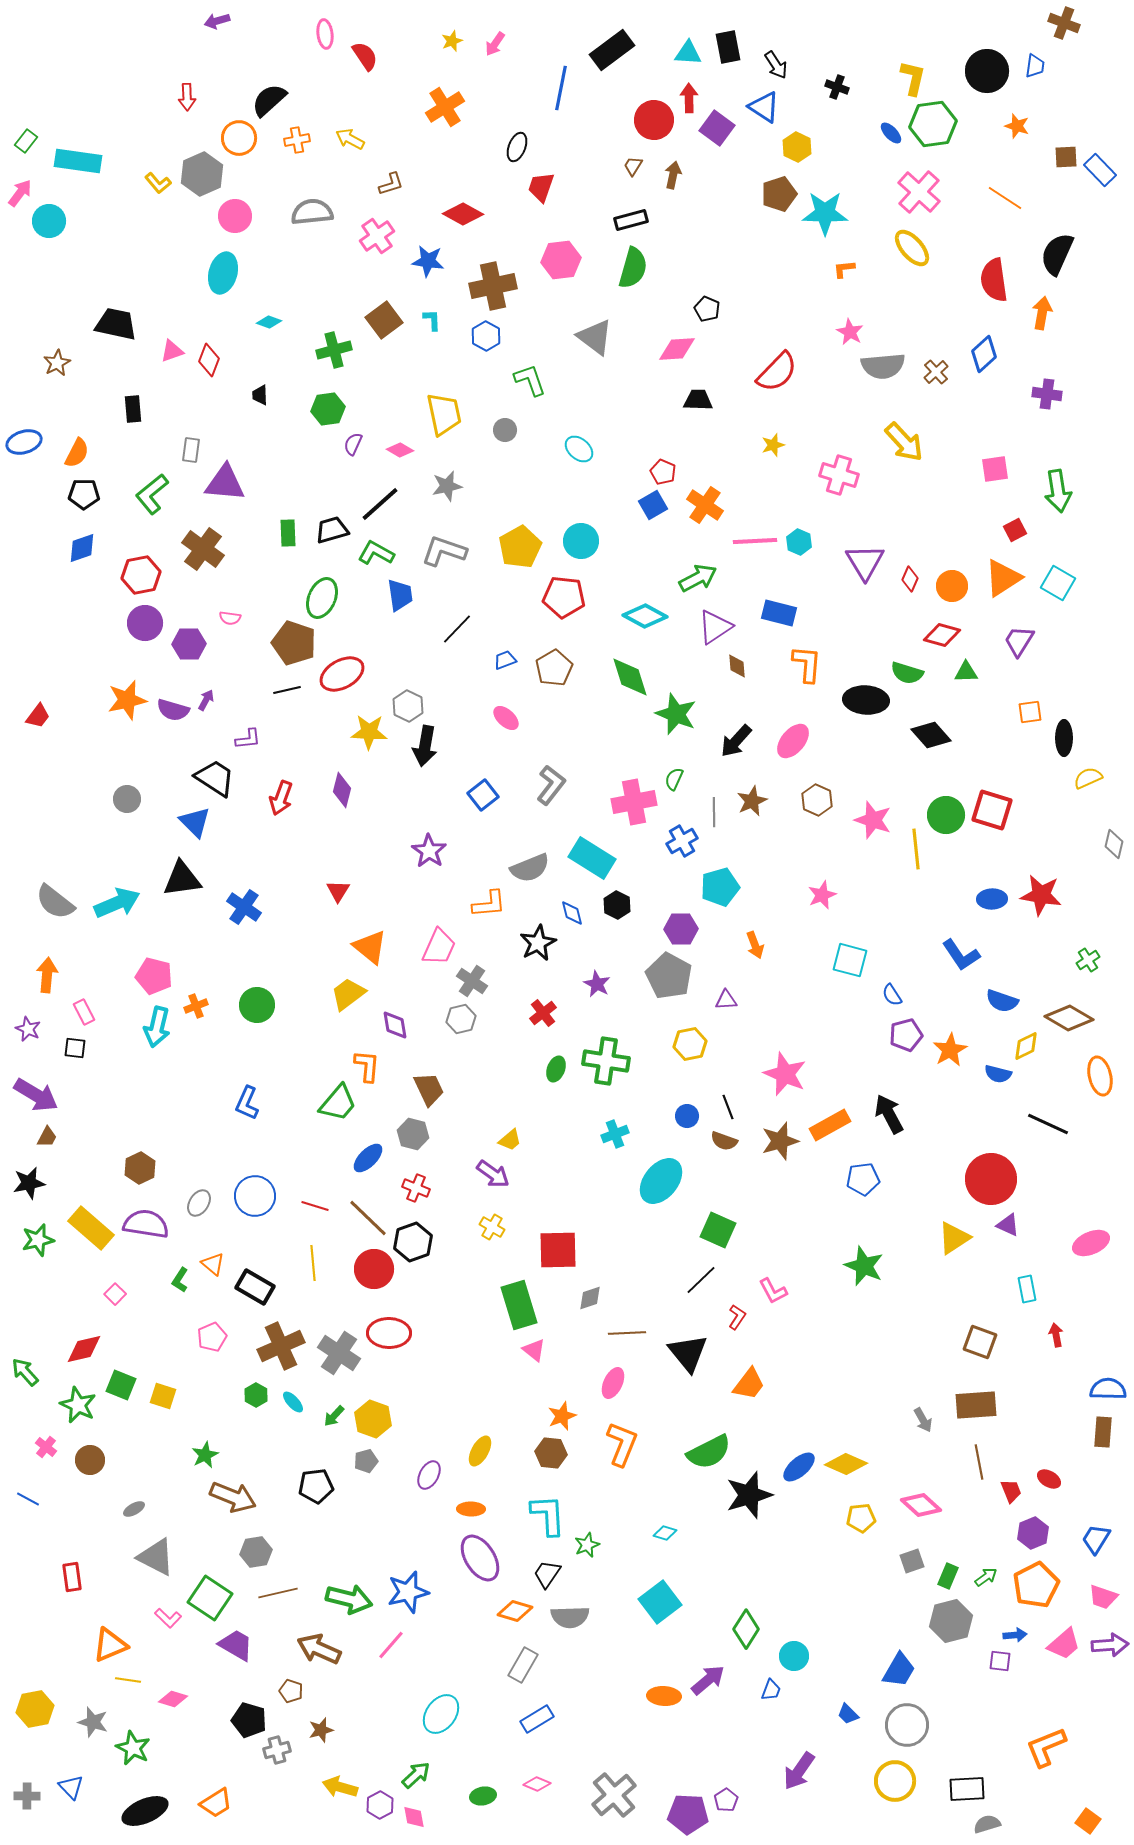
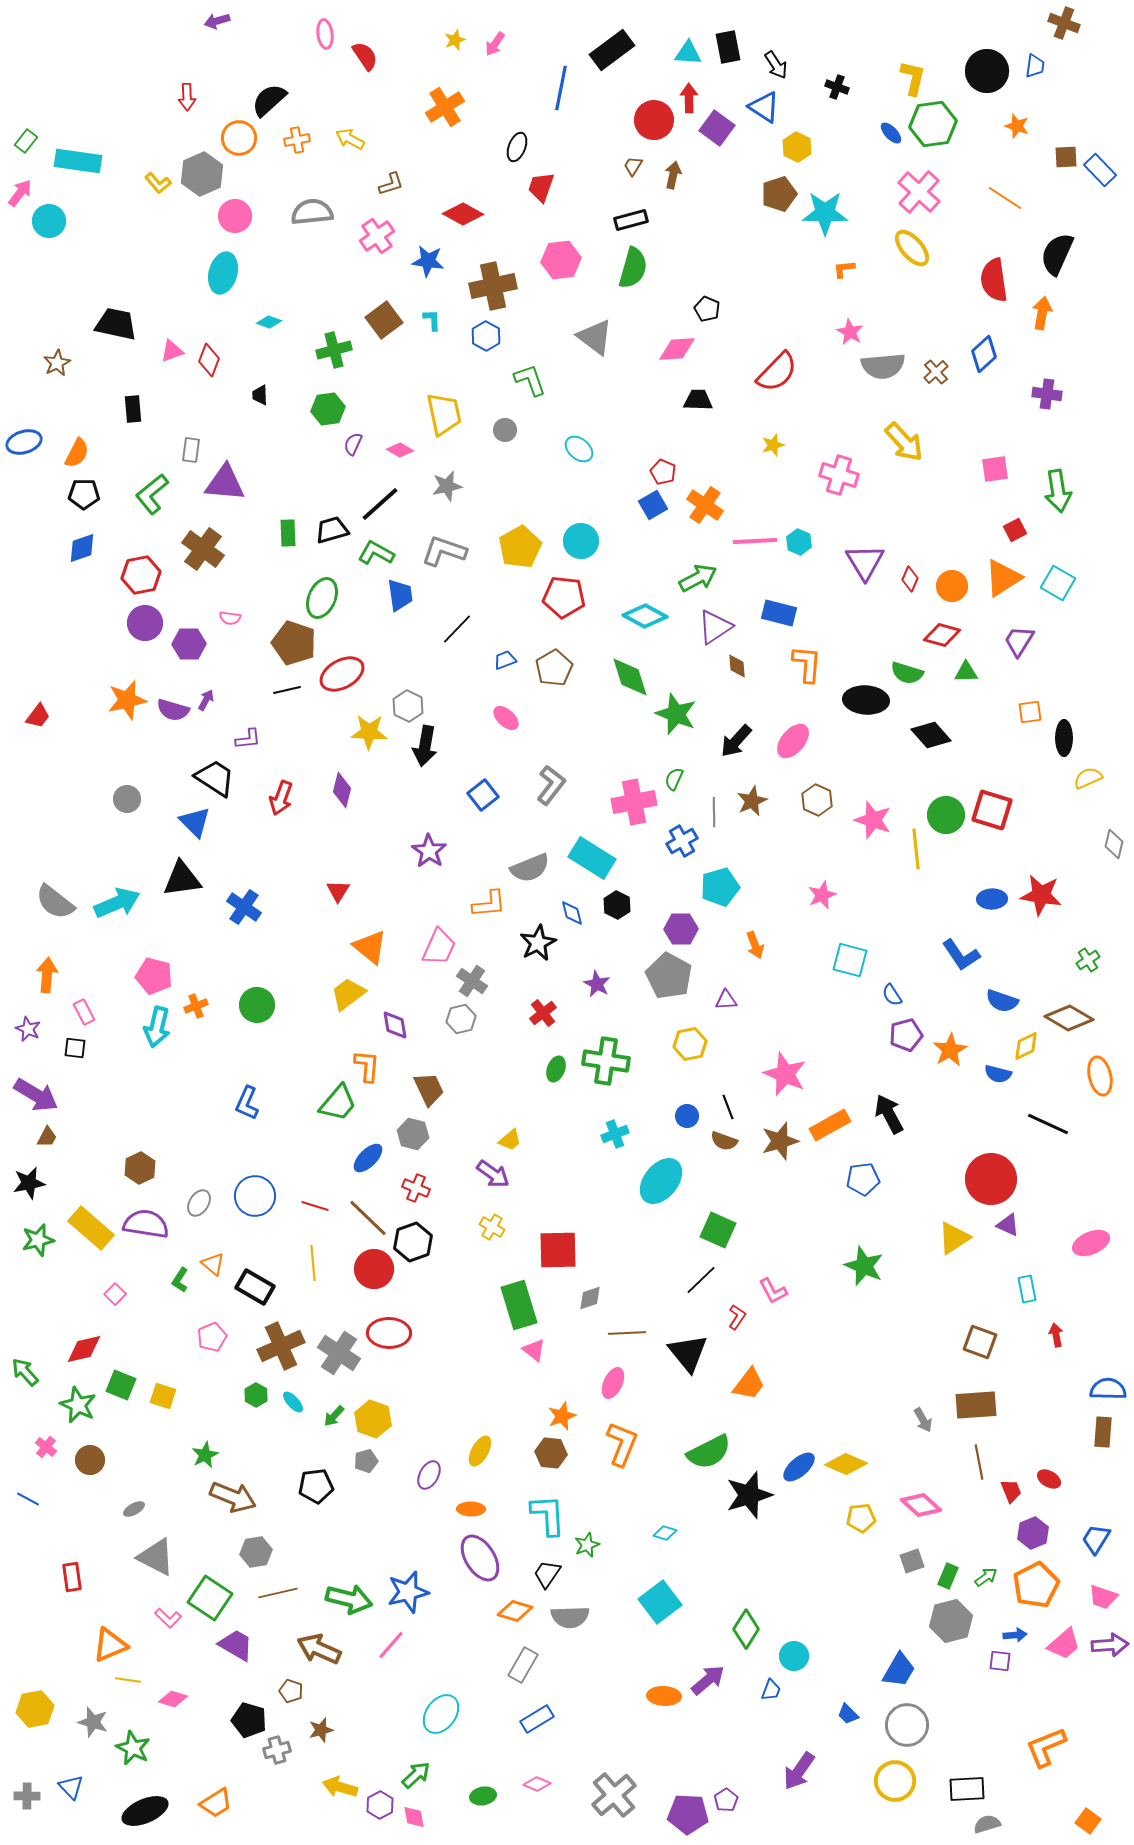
yellow star at (452, 41): moved 3 px right, 1 px up
